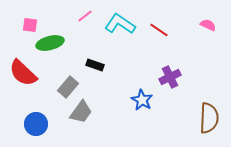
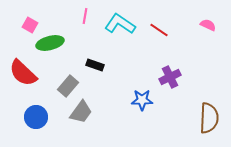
pink line: rotated 42 degrees counterclockwise
pink square: rotated 21 degrees clockwise
gray rectangle: moved 1 px up
blue star: rotated 30 degrees counterclockwise
blue circle: moved 7 px up
